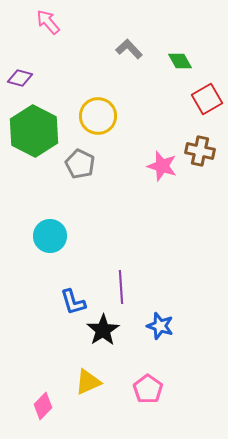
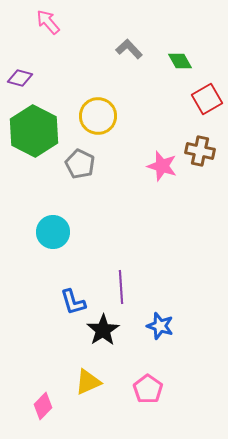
cyan circle: moved 3 px right, 4 px up
